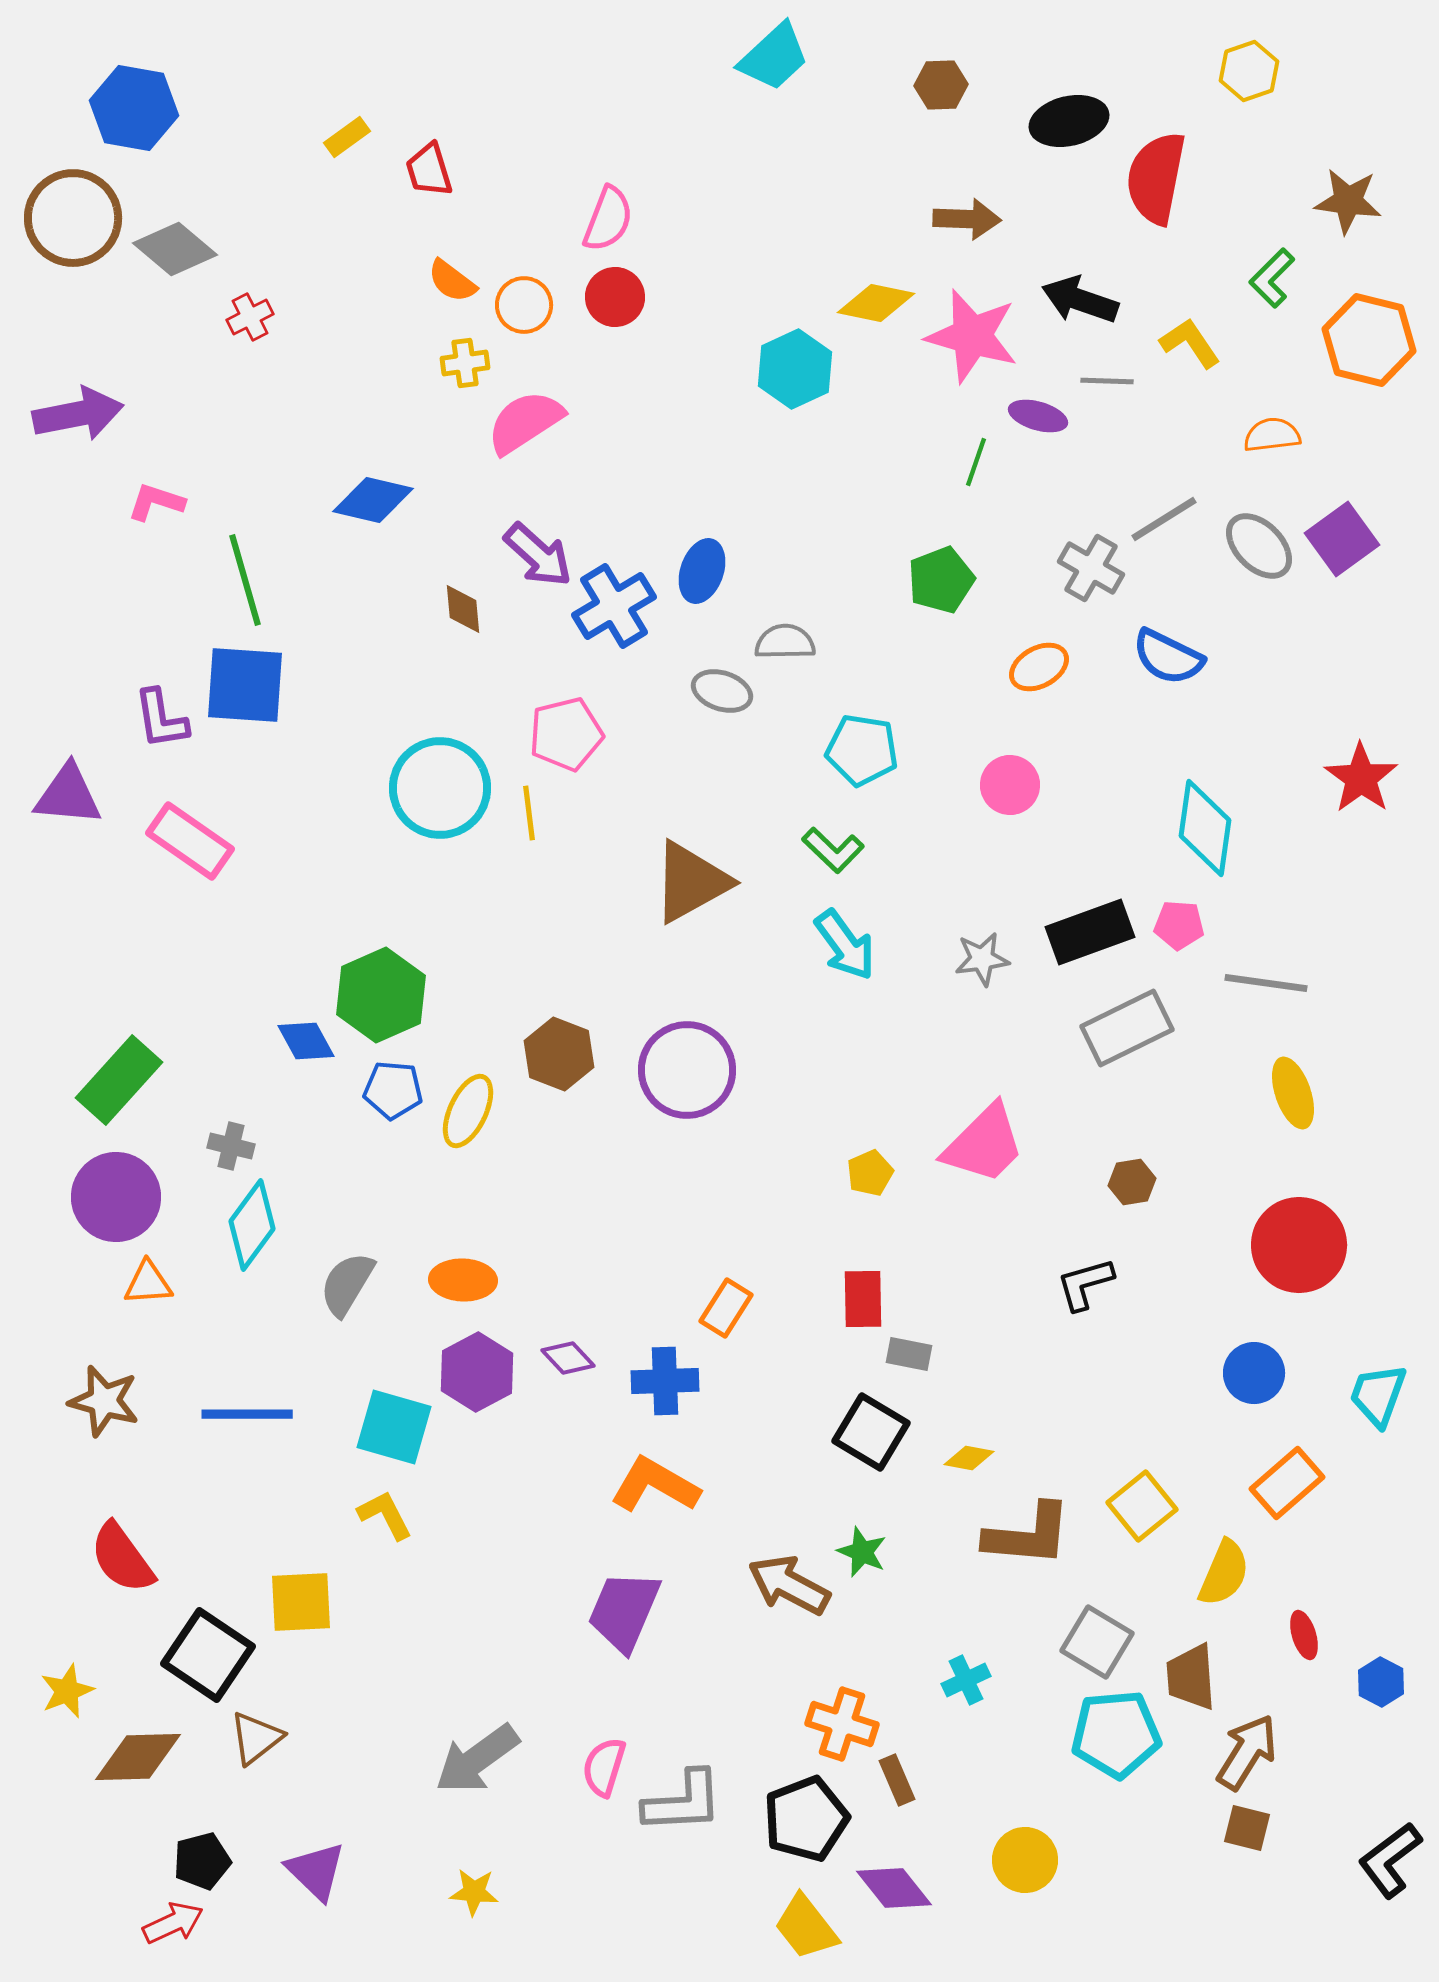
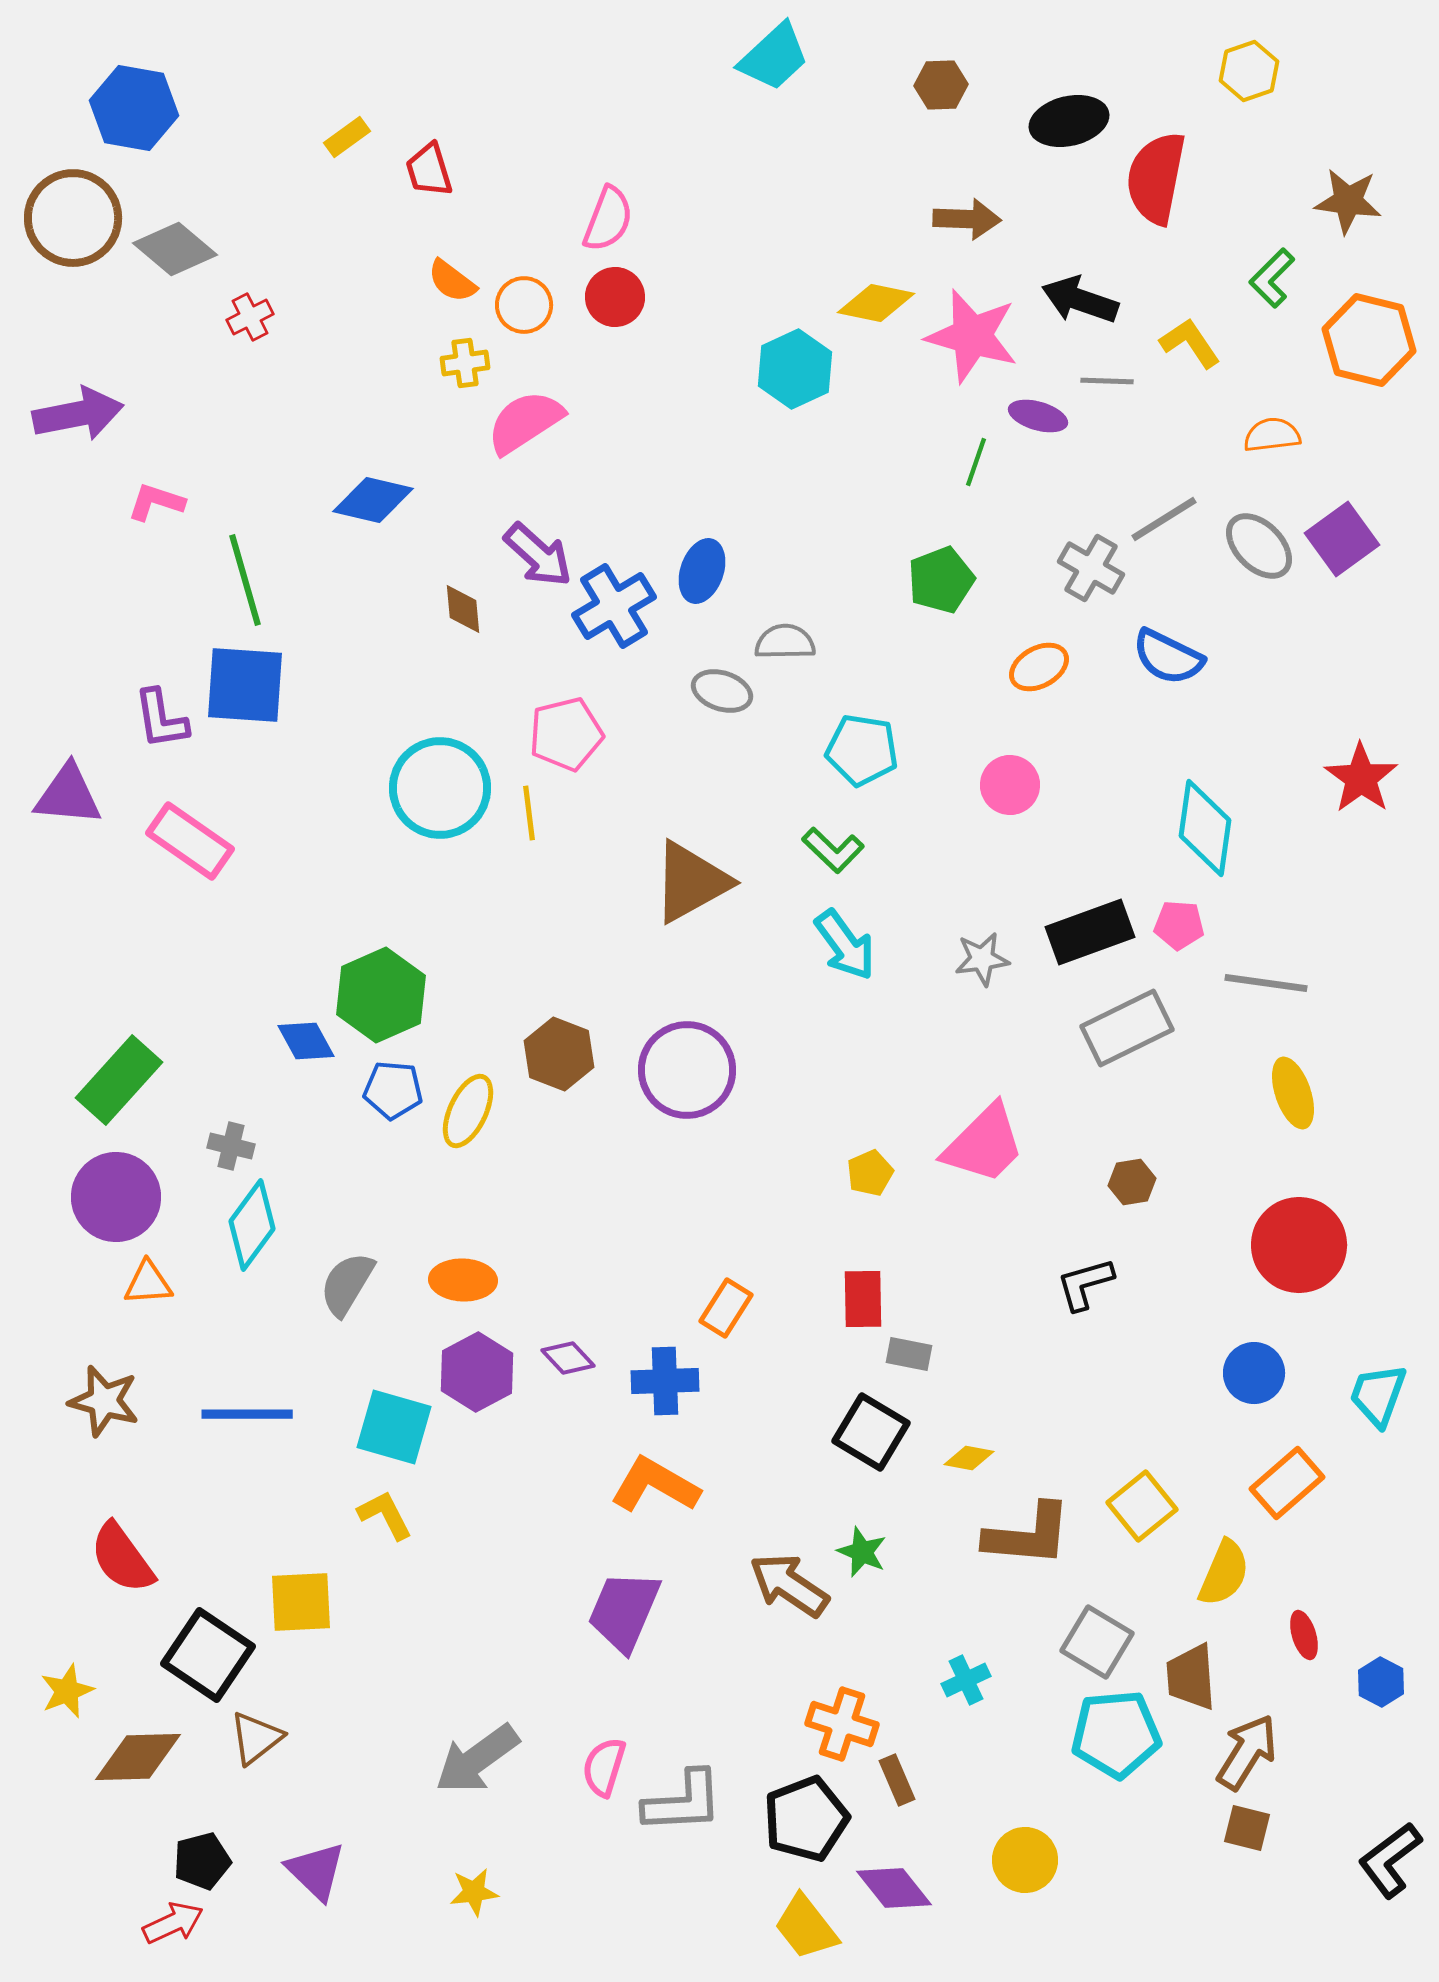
brown arrow at (789, 1585): rotated 6 degrees clockwise
yellow star at (474, 1892): rotated 12 degrees counterclockwise
